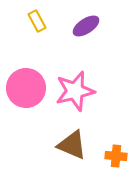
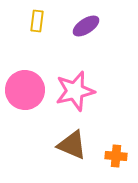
yellow rectangle: rotated 35 degrees clockwise
pink circle: moved 1 px left, 2 px down
